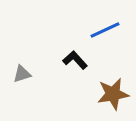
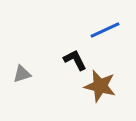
black L-shape: rotated 15 degrees clockwise
brown star: moved 13 px left, 8 px up; rotated 24 degrees clockwise
